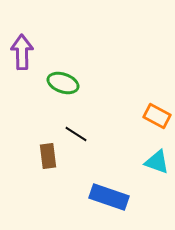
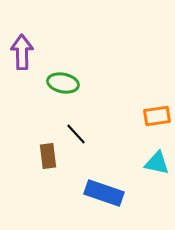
green ellipse: rotated 8 degrees counterclockwise
orange rectangle: rotated 36 degrees counterclockwise
black line: rotated 15 degrees clockwise
cyan triangle: moved 1 px down; rotated 8 degrees counterclockwise
blue rectangle: moved 5 px left, 4 px up
